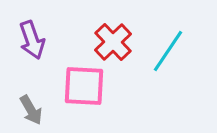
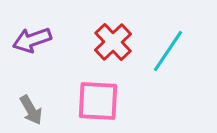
purple arrow: rotated 90 degrees clockwise
pink square: moved 14 px right, 15 px down
